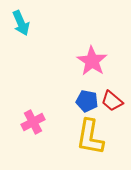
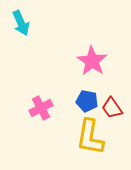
red trapezoid: moved 7 px down; rotated 15 degrees clockwise
pink cross: moved 8 px right, 14 px up
